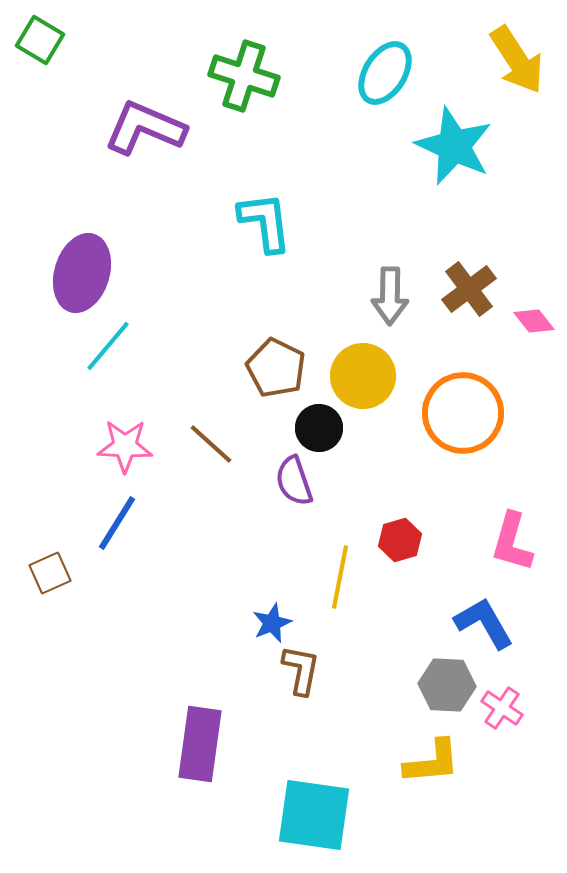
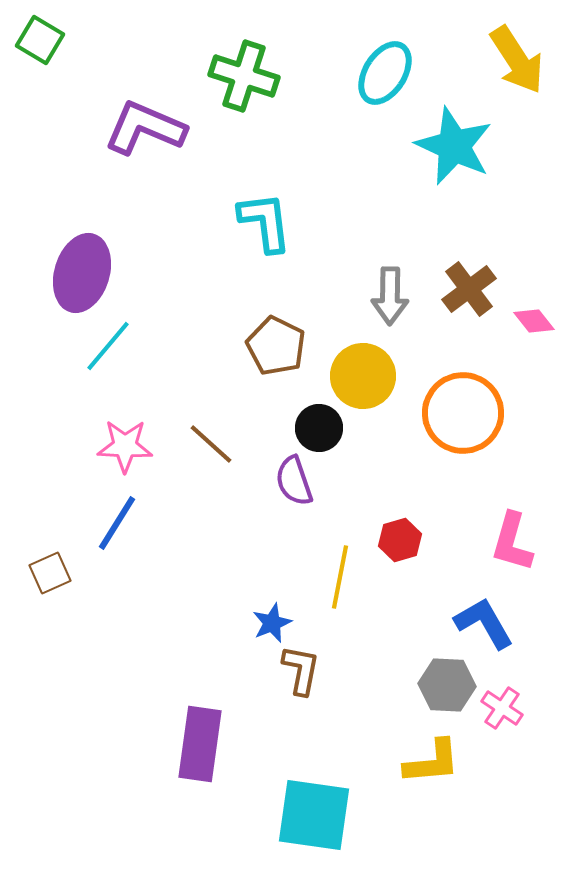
brown pentagon: moved 22 px up
